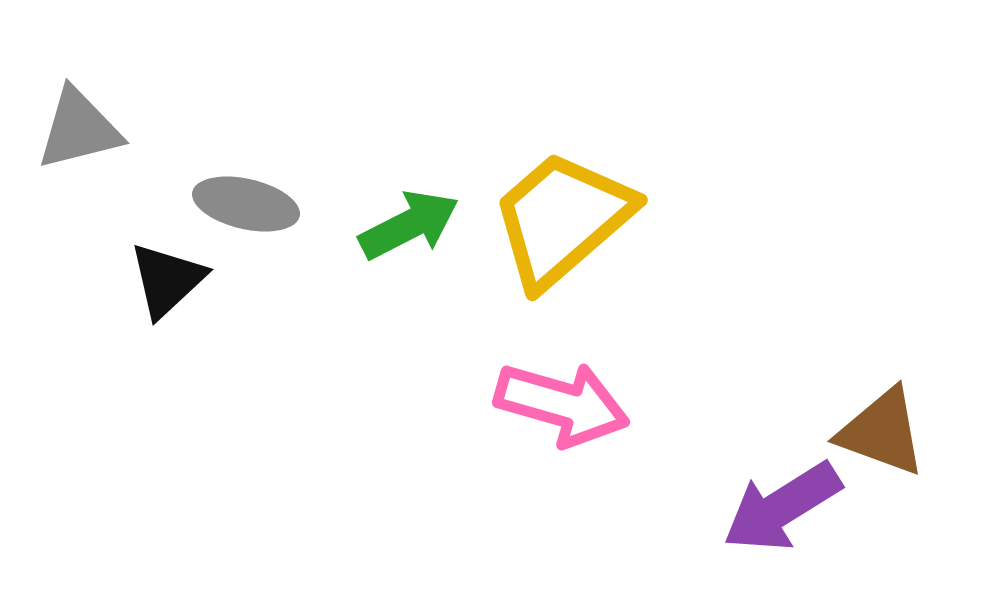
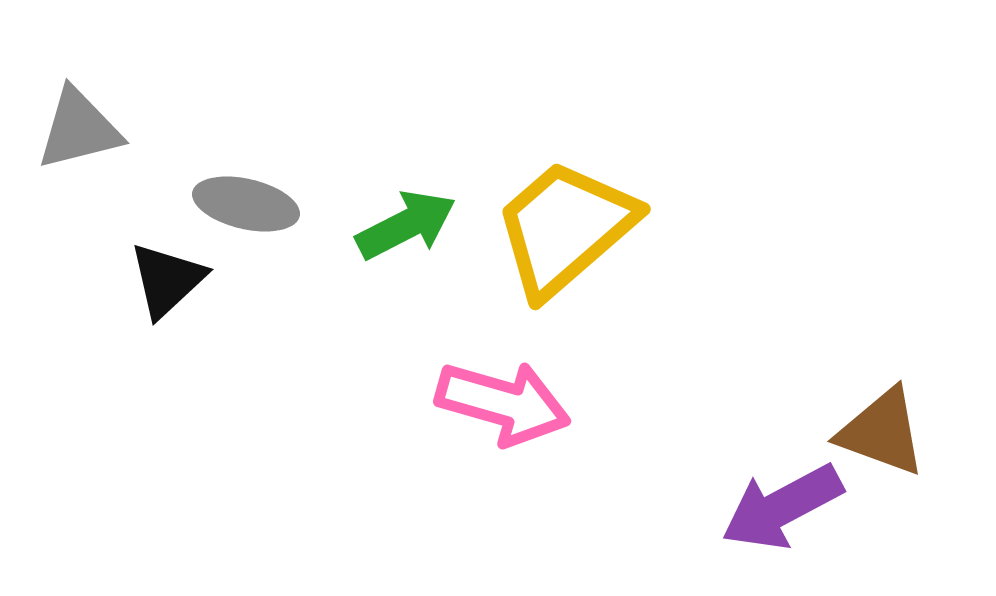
yellow trapezoid: moved 3 px right, 9 px down
green arrow: moved 3 px left
pink arrow: moved 59 px left, 1 px up
purple arrow: rotated 4 degrees clockwise
